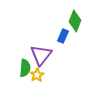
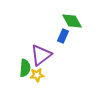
green diamond: moved 3 px left; rotated 50 degrees counterclockwise
purple triangle: rotated 15 degrees clockwise
yellow star: rotated 24 degrees clockwise
